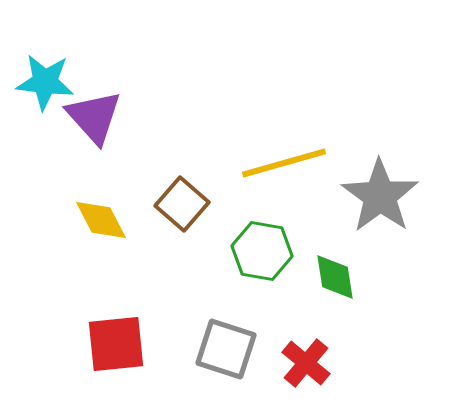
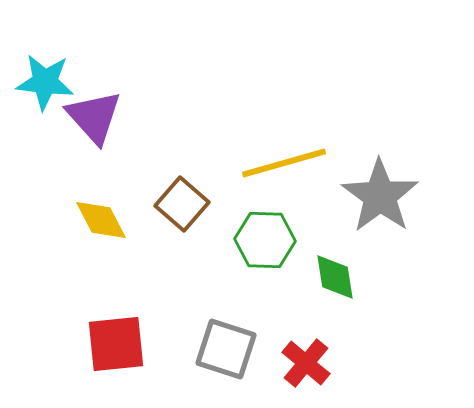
green hexagon: moved 3 px right, 11 px up; rotated 8 degrees counterclockwise
